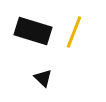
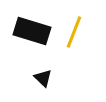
black rectangle: moved 1 px left
